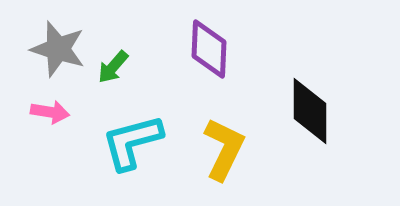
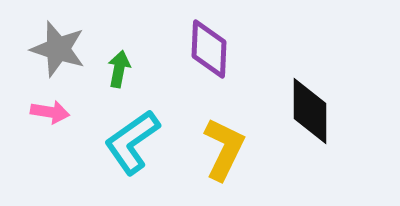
green arrow: moved 6 px right, 2 px down; rotated 150 degrees clockwise
cyan L-shape: rotated 20 degrees counterclockwise
